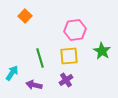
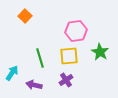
pink hexagon: moved 1 px right, 1 px down
green star: moved 2 px left, 1 px down
